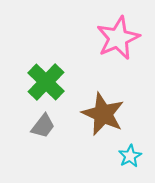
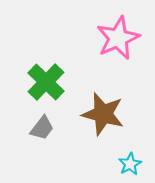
brown star: rotated 9 degrees counterclockwise
gray trapezoid: moved 1 px left, 2 px down
cyan star: moved 8 px down
